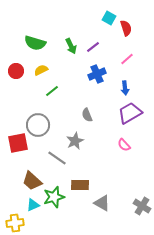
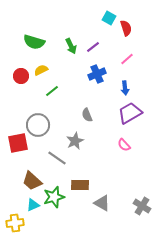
green semicircle: moved 1 px left, 1 px up
red circle: moved 5 px right, 5 px down
